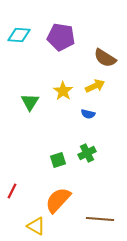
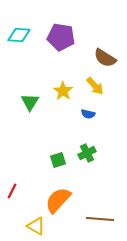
yellow arrow: rotated 72 degrees clockwise
